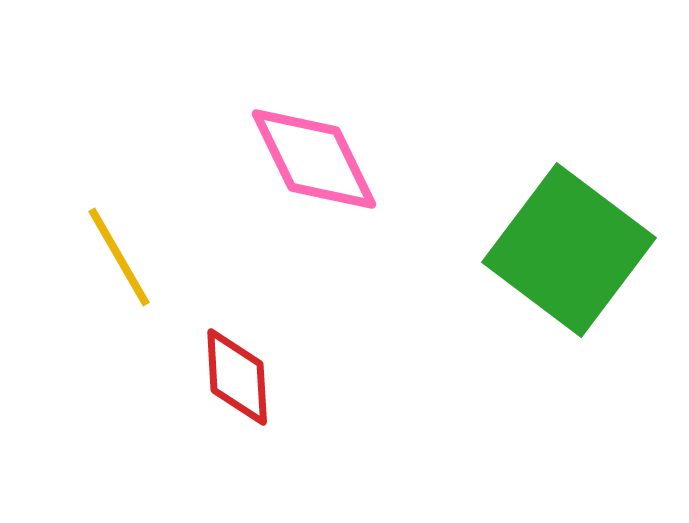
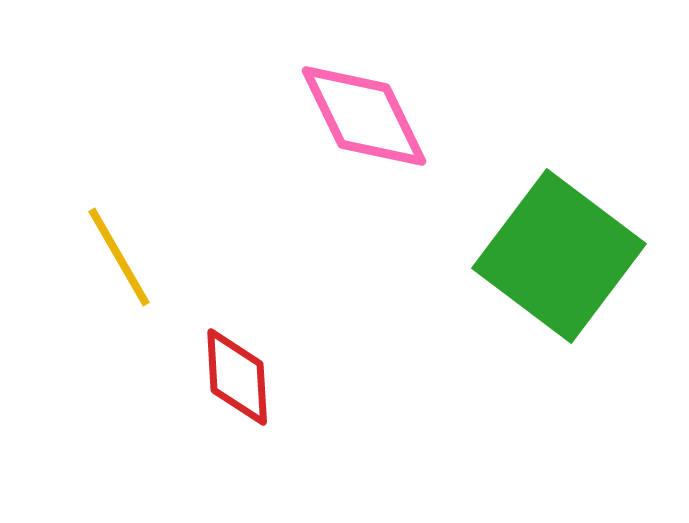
pink diamond: moved 50 px right, 43 px up
green square: moved 10 px left, 6 px down
